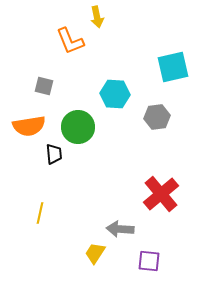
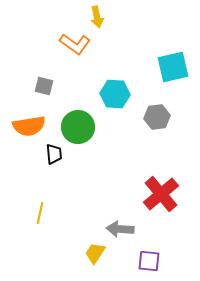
orange L-shape: moved 5 px right, 3 px down; rotated 32 degrees counterclockwise
